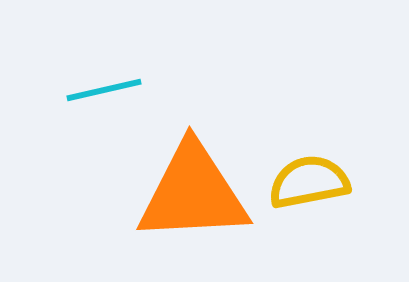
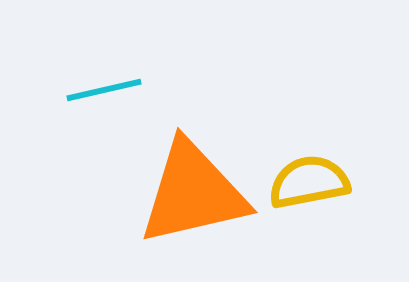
orange triangle: rotated 10 degrees counterclockwise
